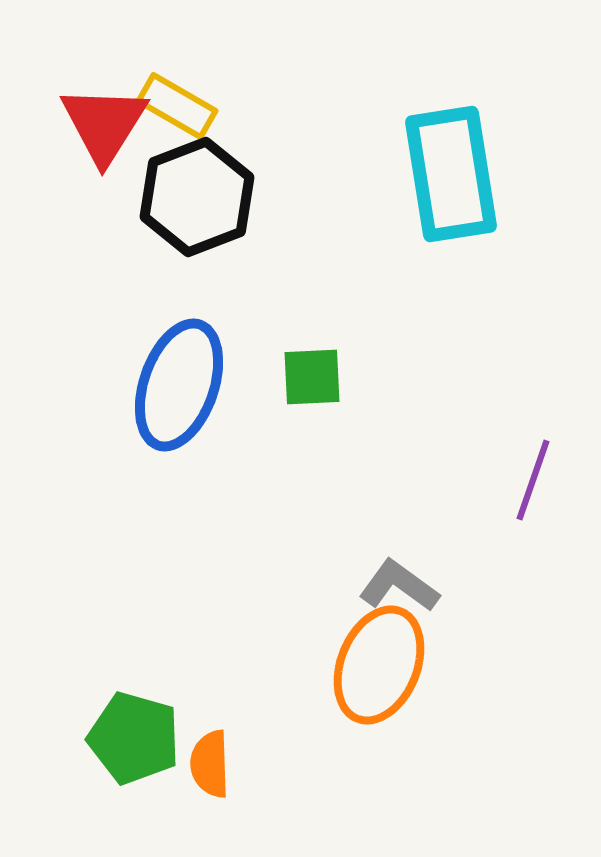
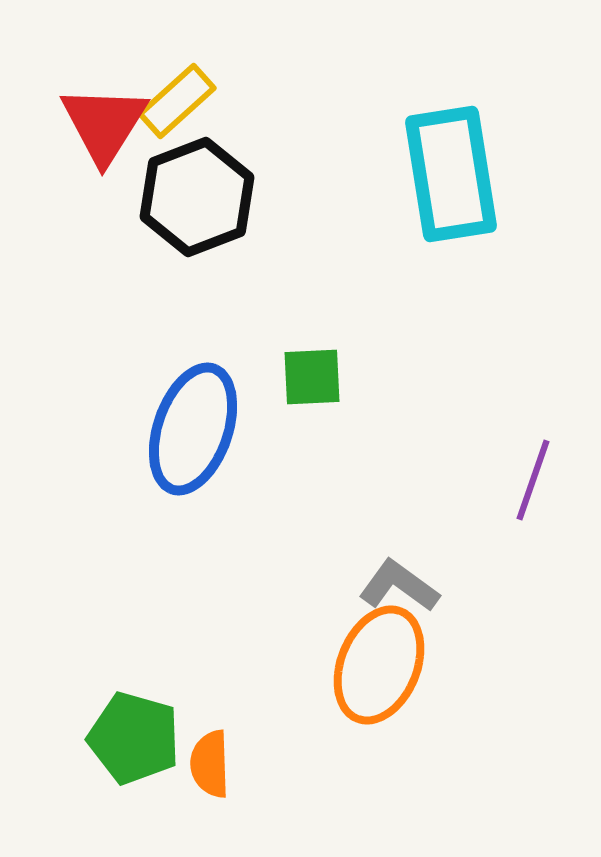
yellow rectangle: moved 5 px up; rotated 72 degrees counterclockwise
blue ellipse: moved 14 px right, 44 px down
